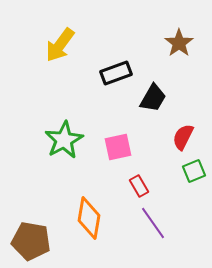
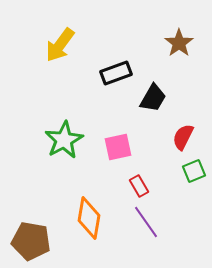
purple line: moved 7 px left, 1 px up
